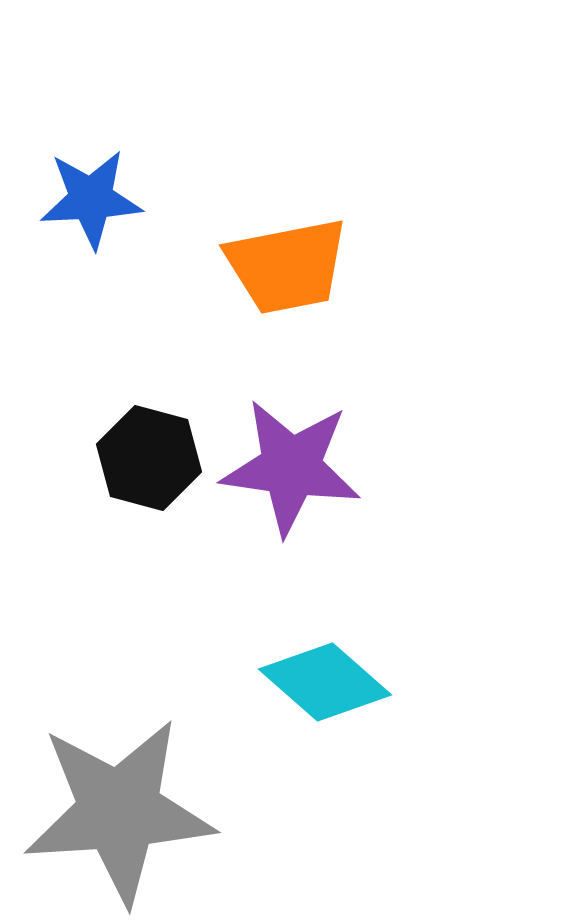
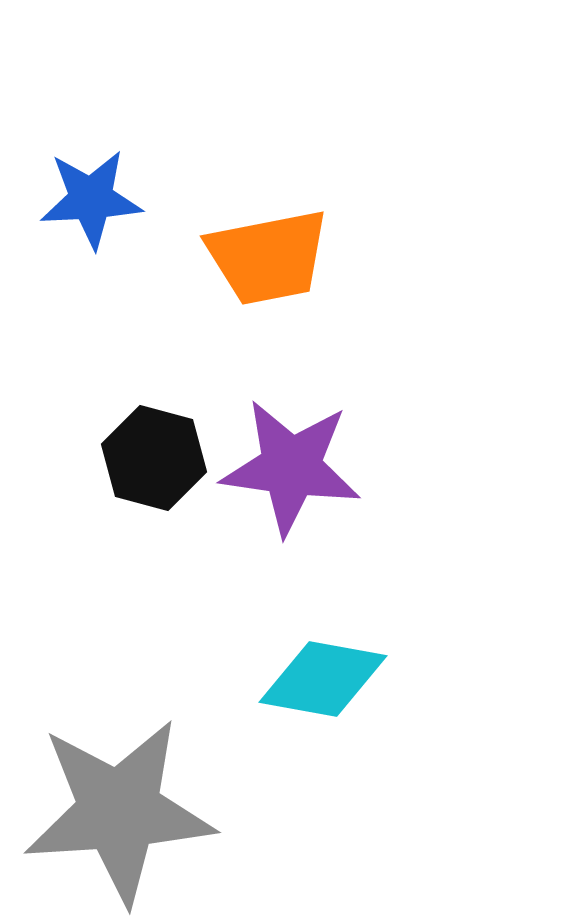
orange trapezoid: moved 19 px left, 9 px up
black hexagon: moved 5 px right
cyan diamond: moved 2 px left, 3 px up; rotated 31 degrees counterclockwise
